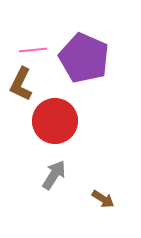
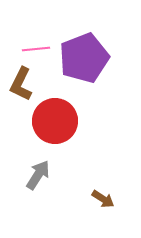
pink line: moved 3 px right, 1 px up
purple pentagon: rotated 27 degrees clockwise
gray arrow: moved 16 px left
